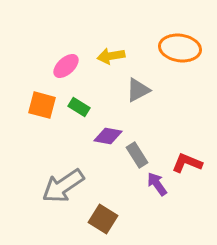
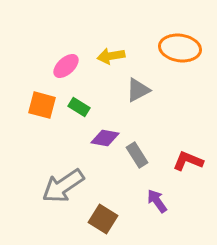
purple diamond: moved 3 px left, 2 px down
red L-shape: moved 1 px right, 2 px up
purple arrow: moved 17 px down
